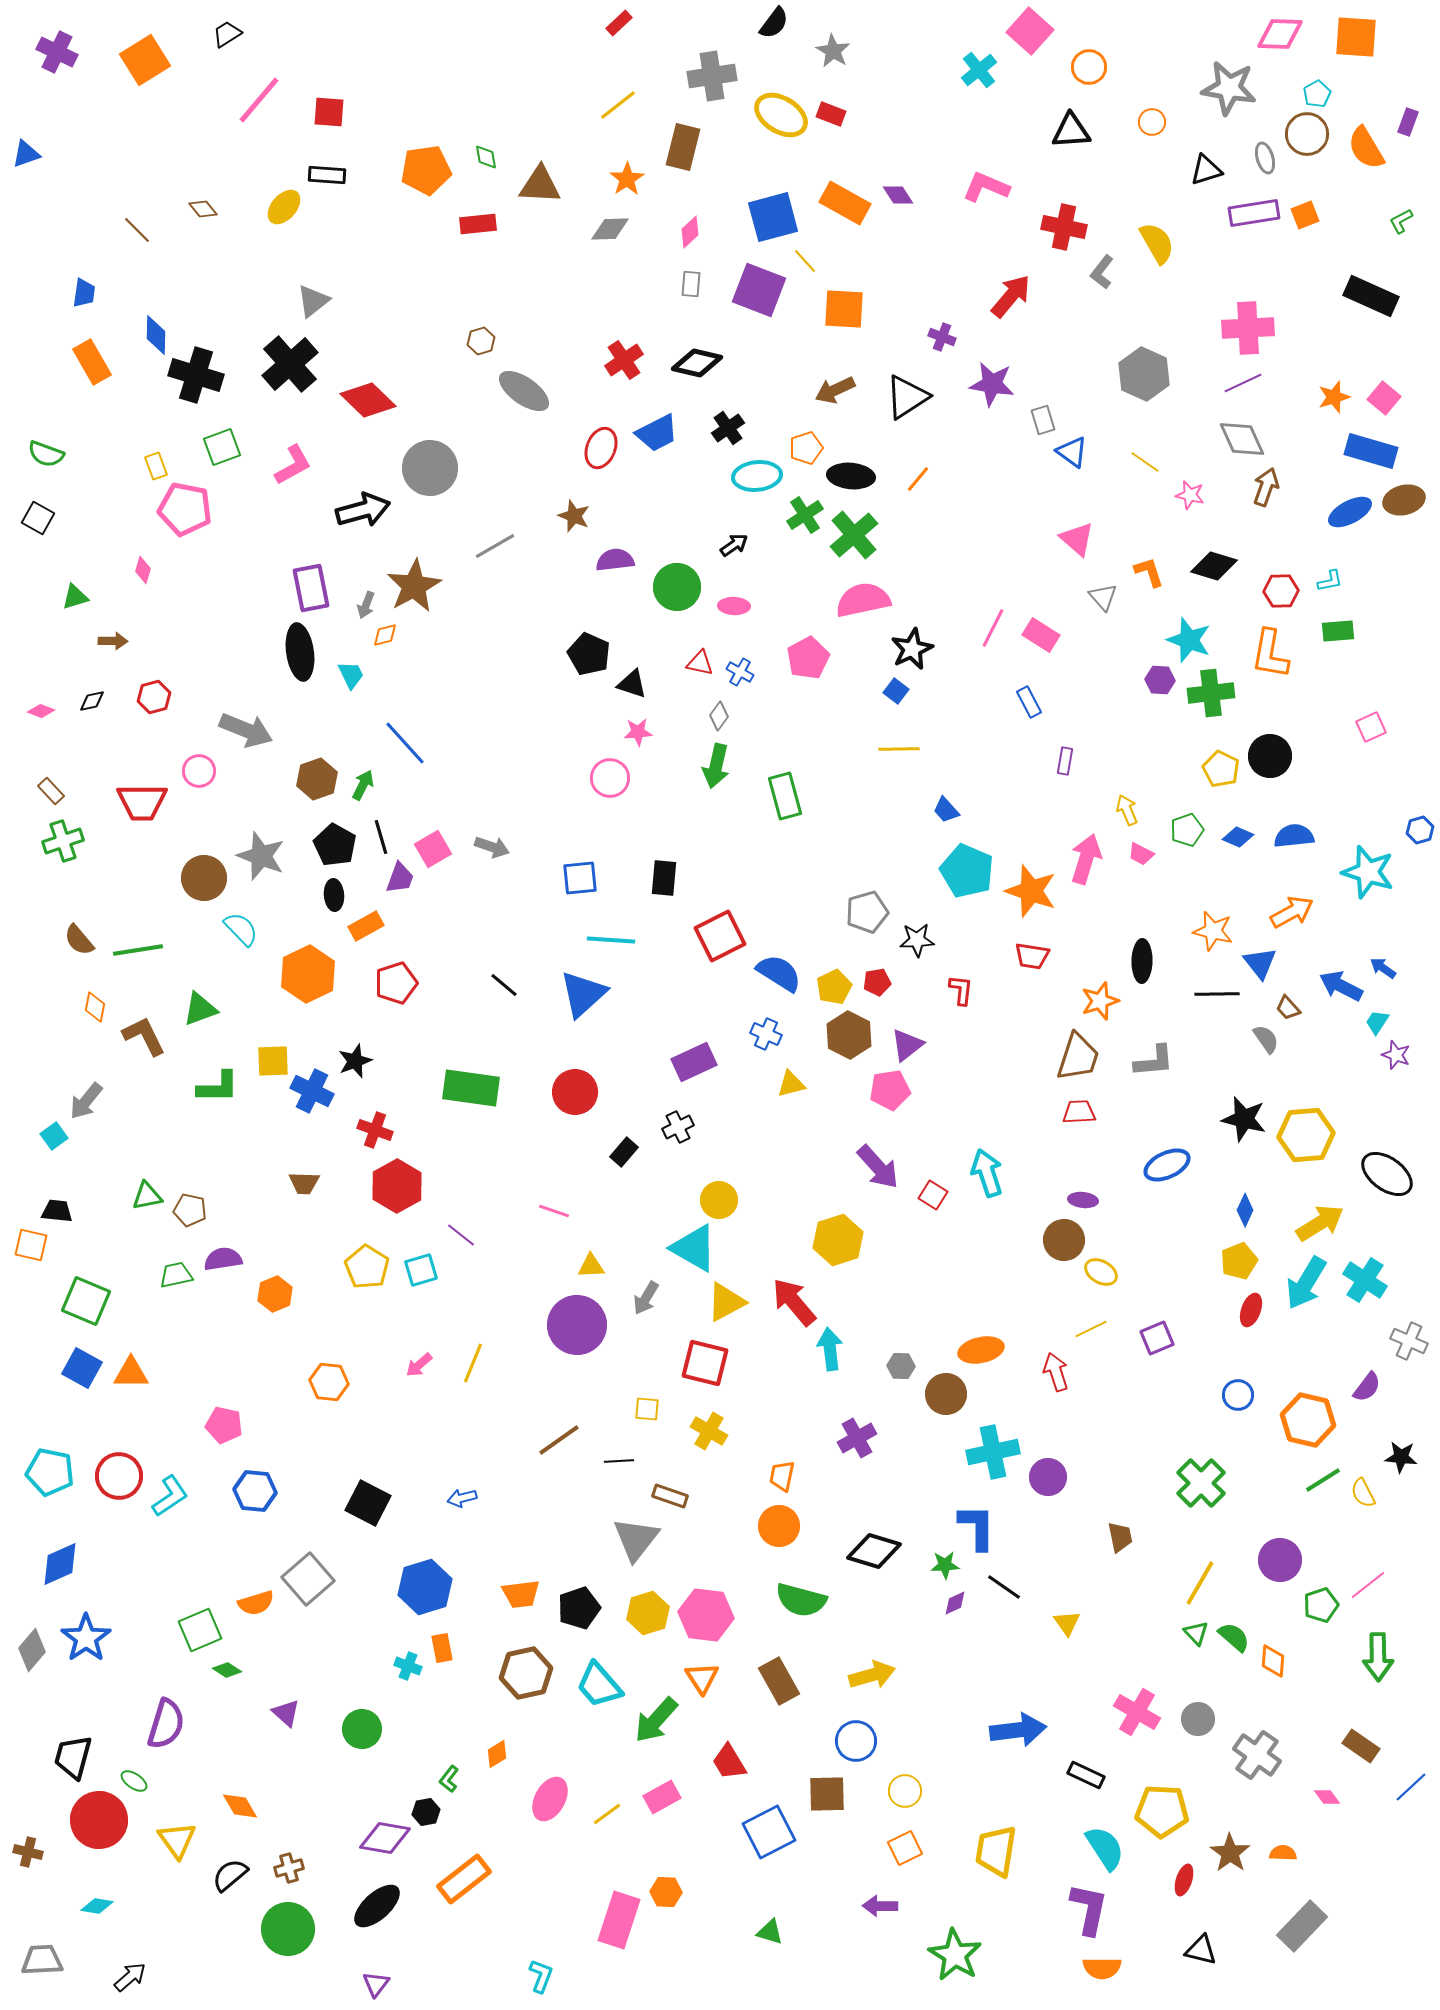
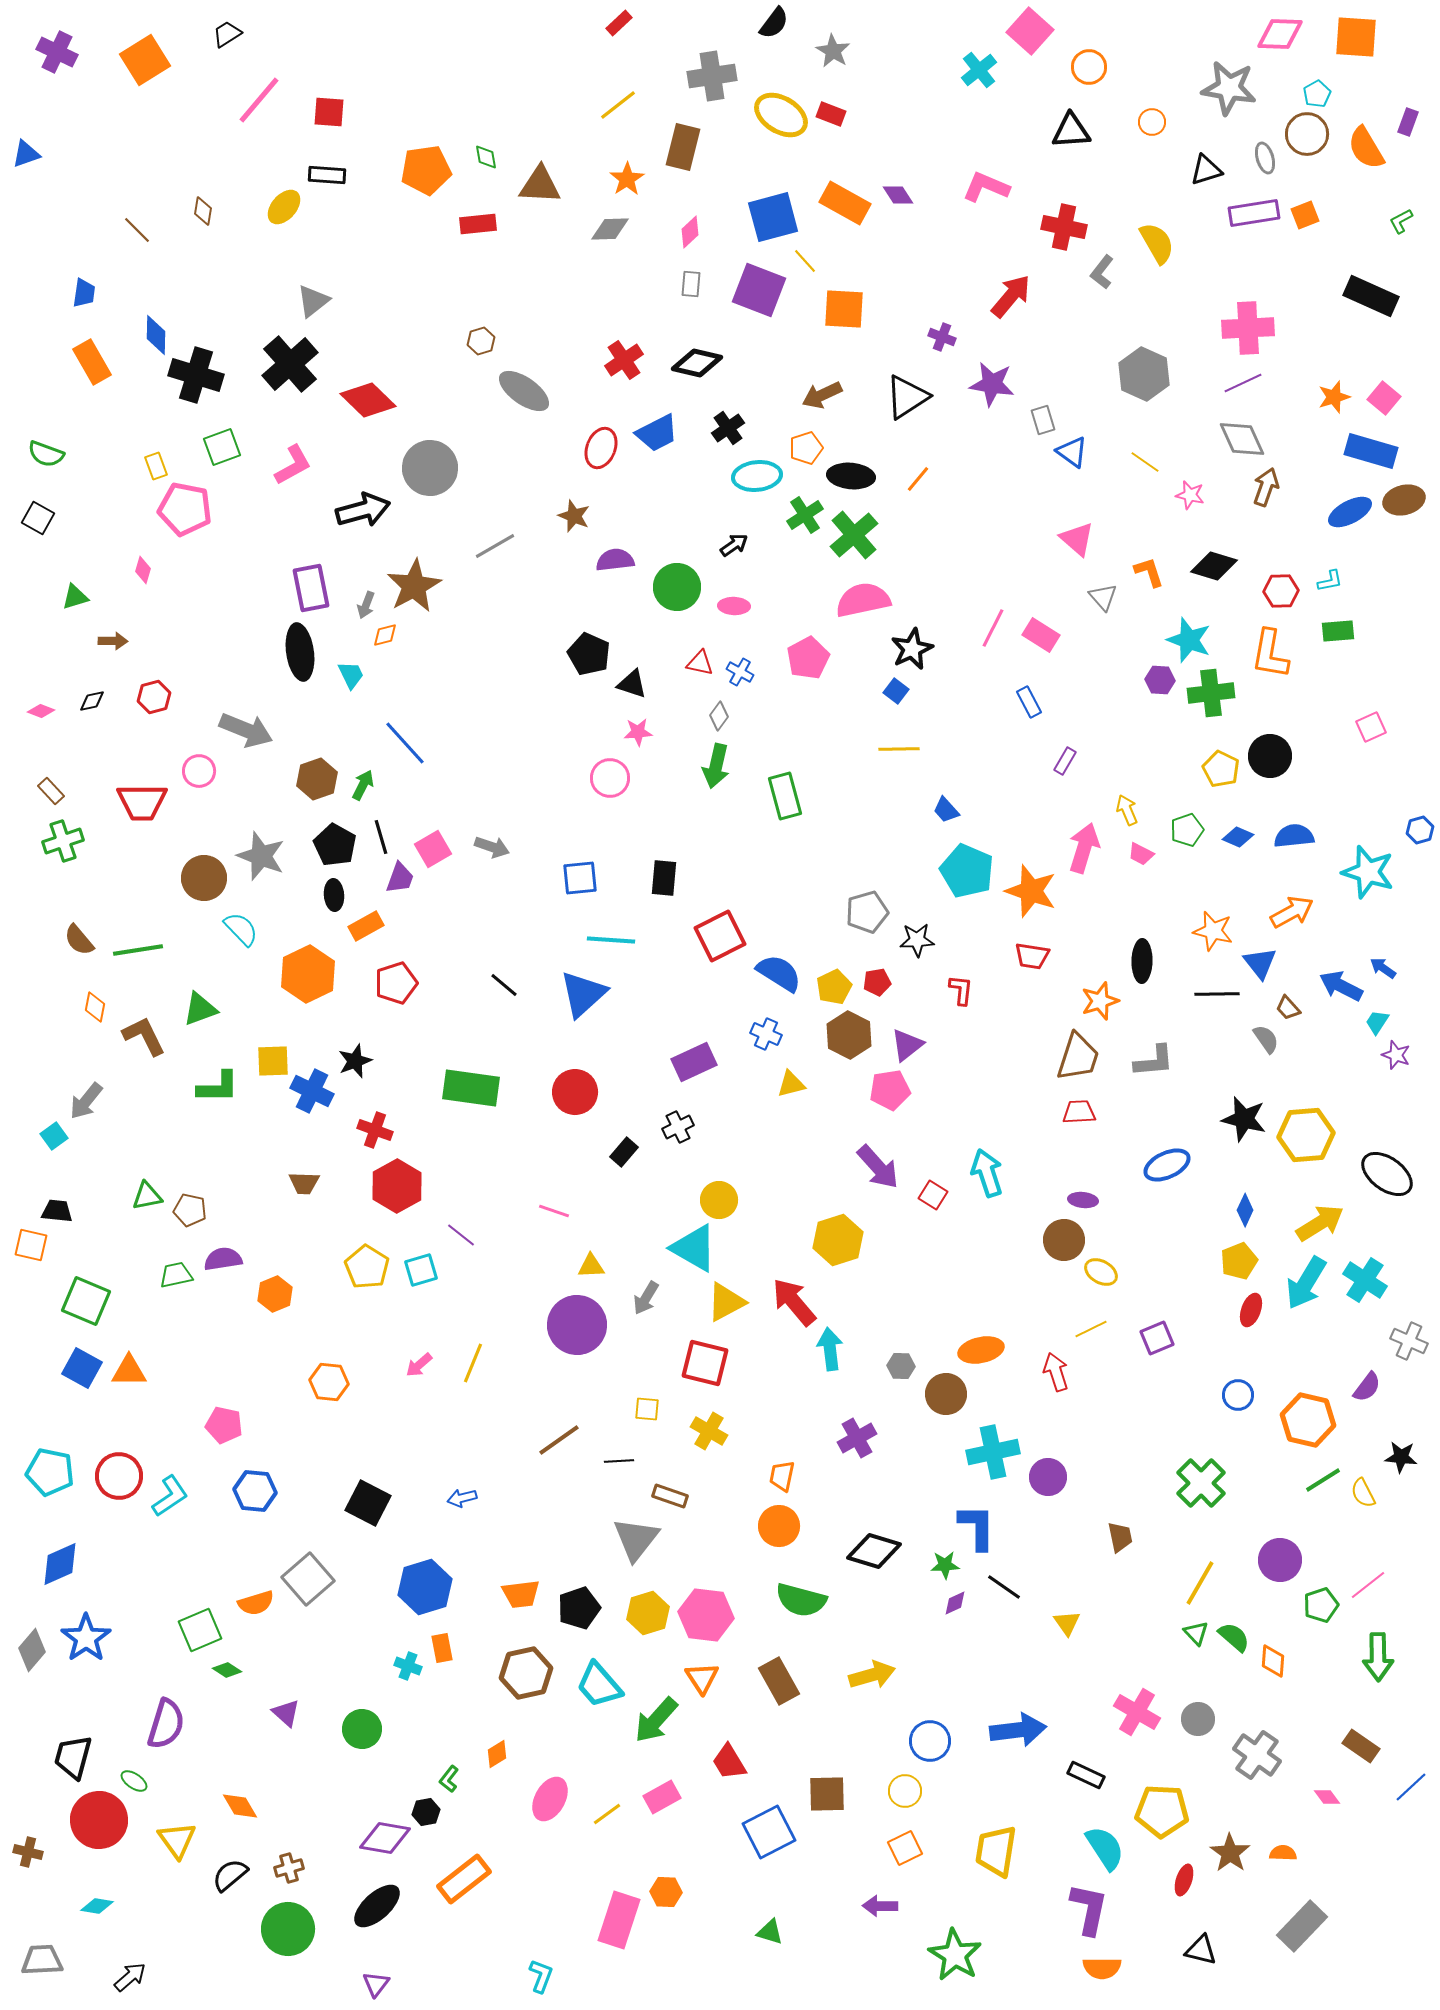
brown diamond at (203, 209): moved 2 px down; rotated 48 degrees clockwise
brown arrow at (835, 390): moved 13 px left, 5 px down
purple rectangle at (1065, 761): rotated 20 degrees clockwise
pink arrow at (1086, 859): moved 2 px left, 11 px up
orange triangle at (131, 1373): moved 2 px left, 2 px up
blue circle at (856, 1741): moved 74 px right
